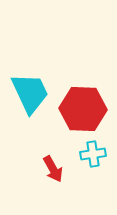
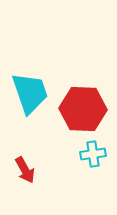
cyan trapezoid: rotated 6 degrees clockwise
red arrow: moved 28 px left, 1 px down
